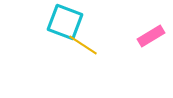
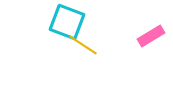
cyan square: moved 2 px right
